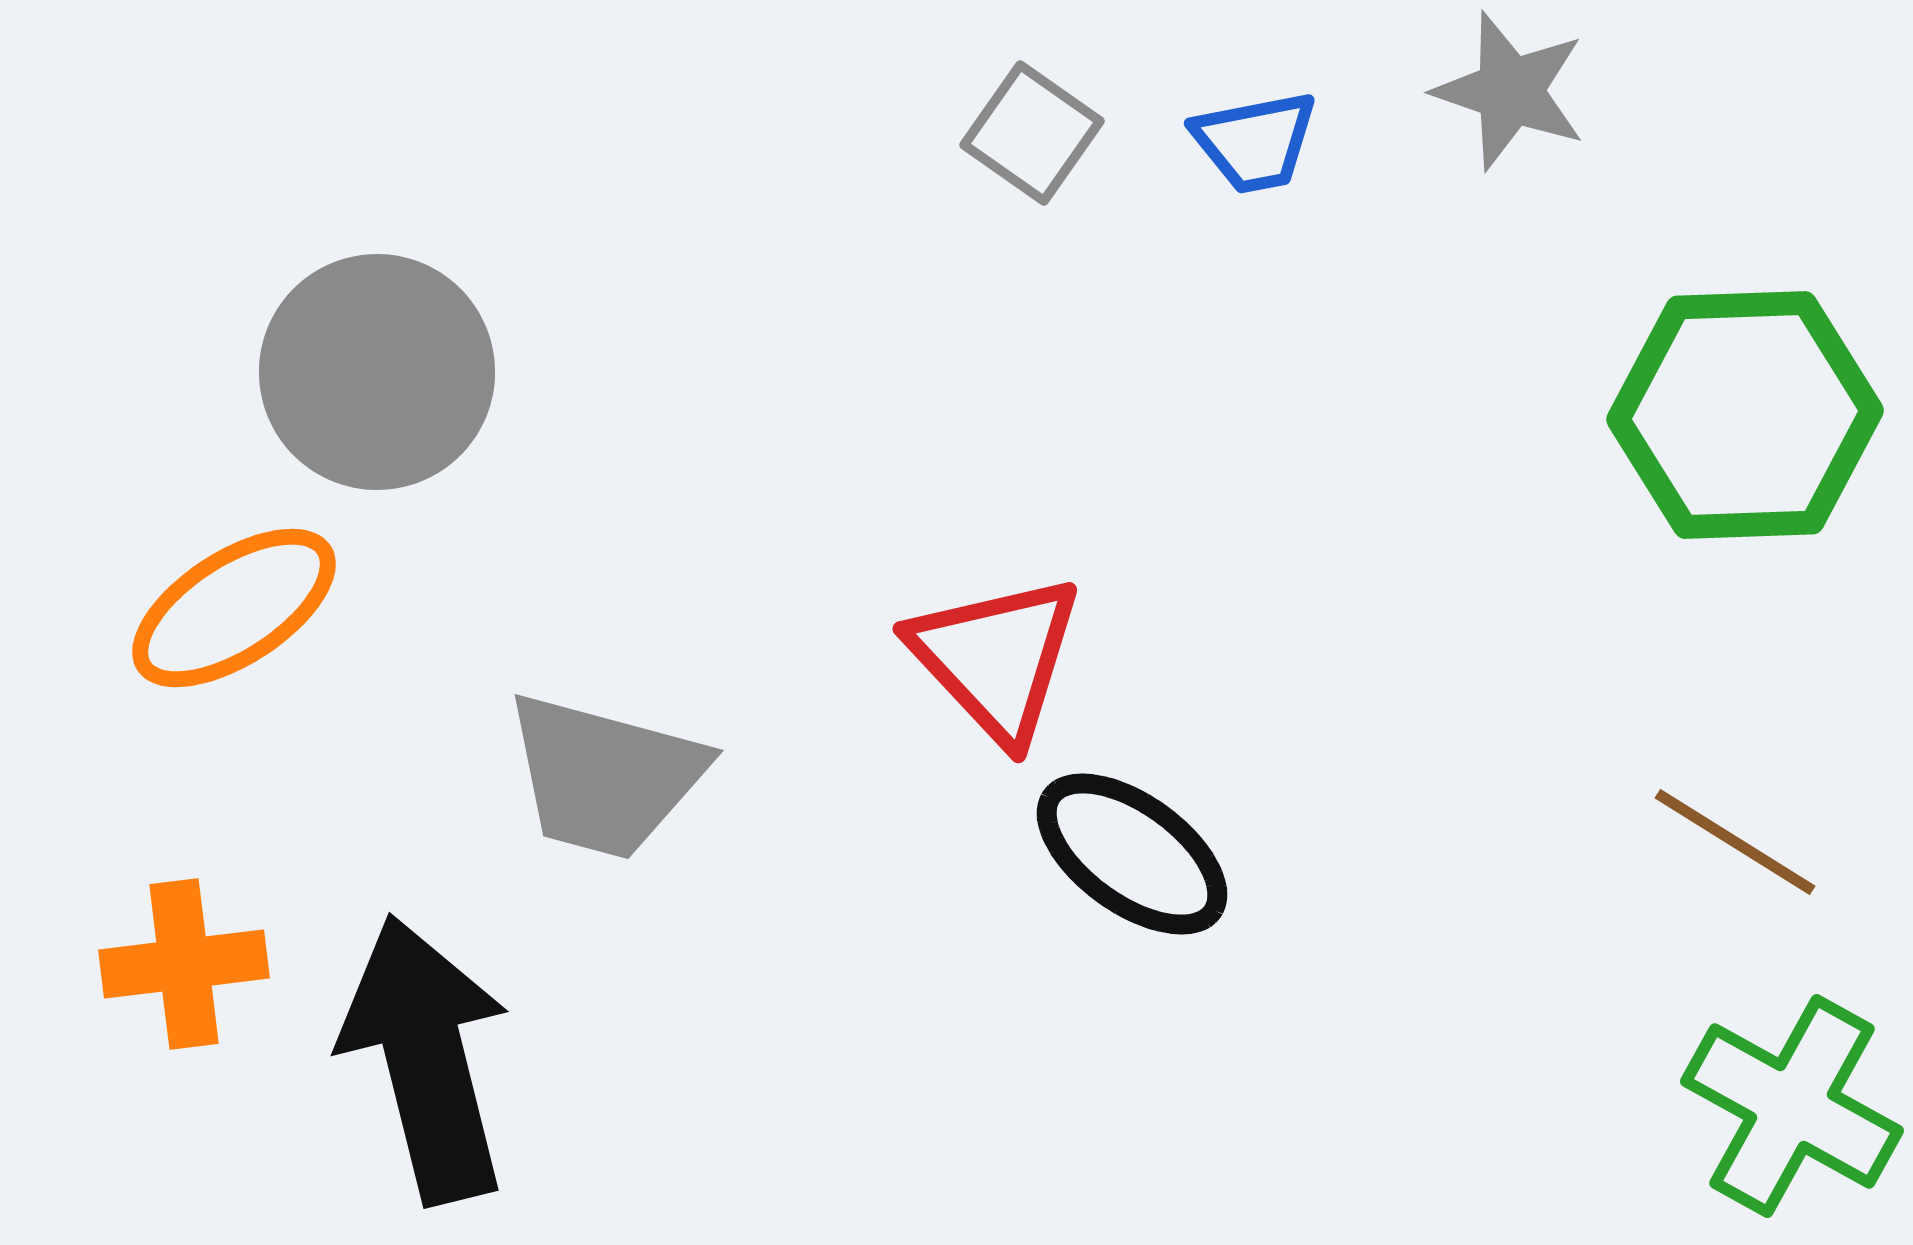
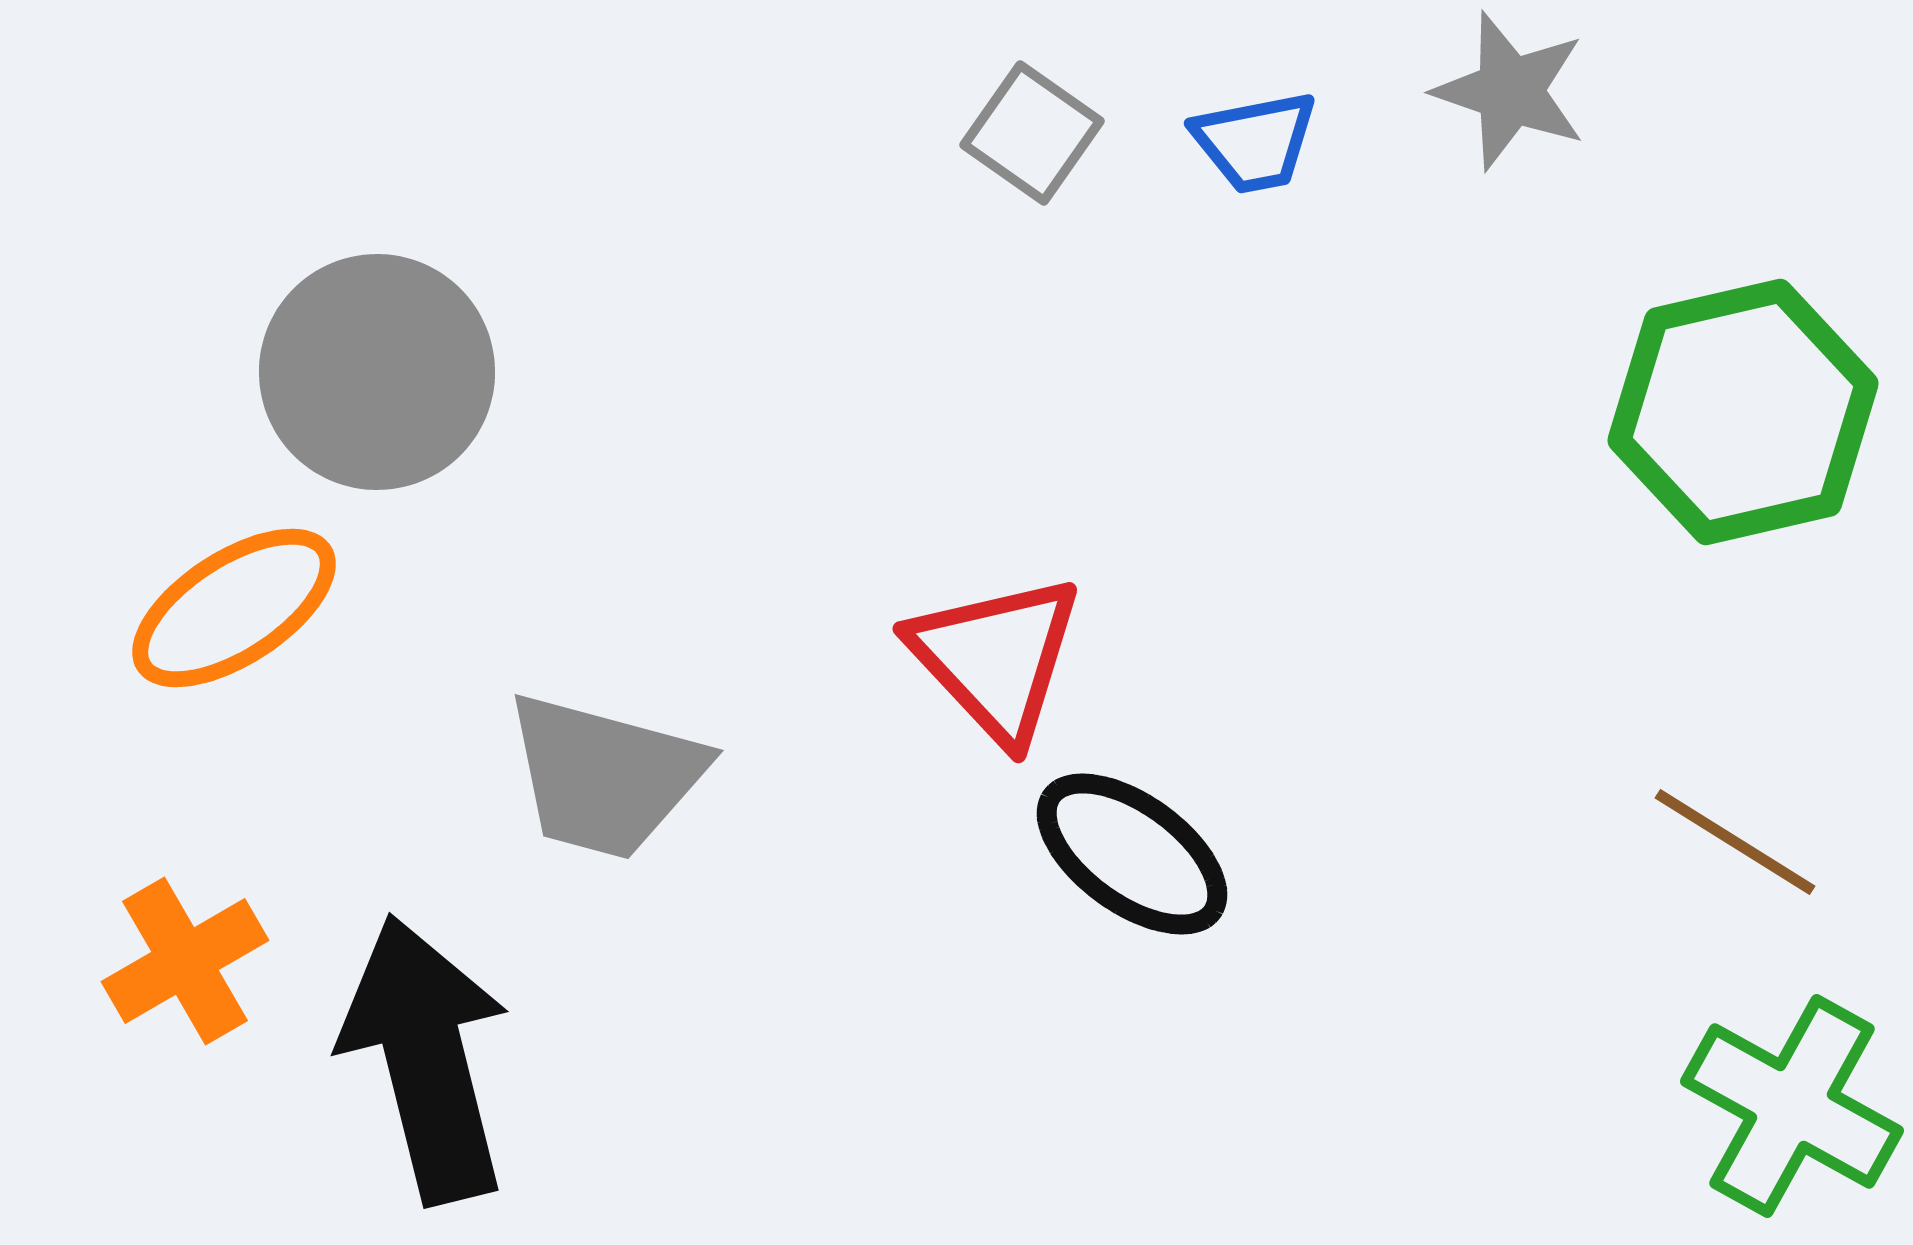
green hexagon: moved 2 px left, 3 px up; rotated 11 degrees counterclockwise
orange cross: moved 1 px right, 3 px up; rotated 23 degrees counterclockwise
